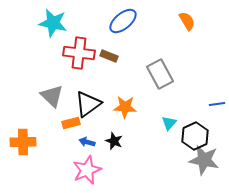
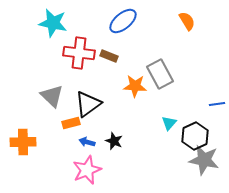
orange star: moved 10 px right, 21 px up
